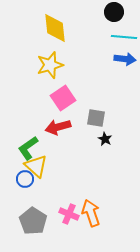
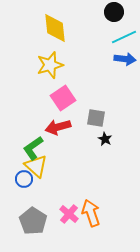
cyan line: rotated 30 degrees counterclockwise
green L-shape: moved 5 px right
blue circle: moved 1 px left
pink cross: rotated 18 degrees clockwise
